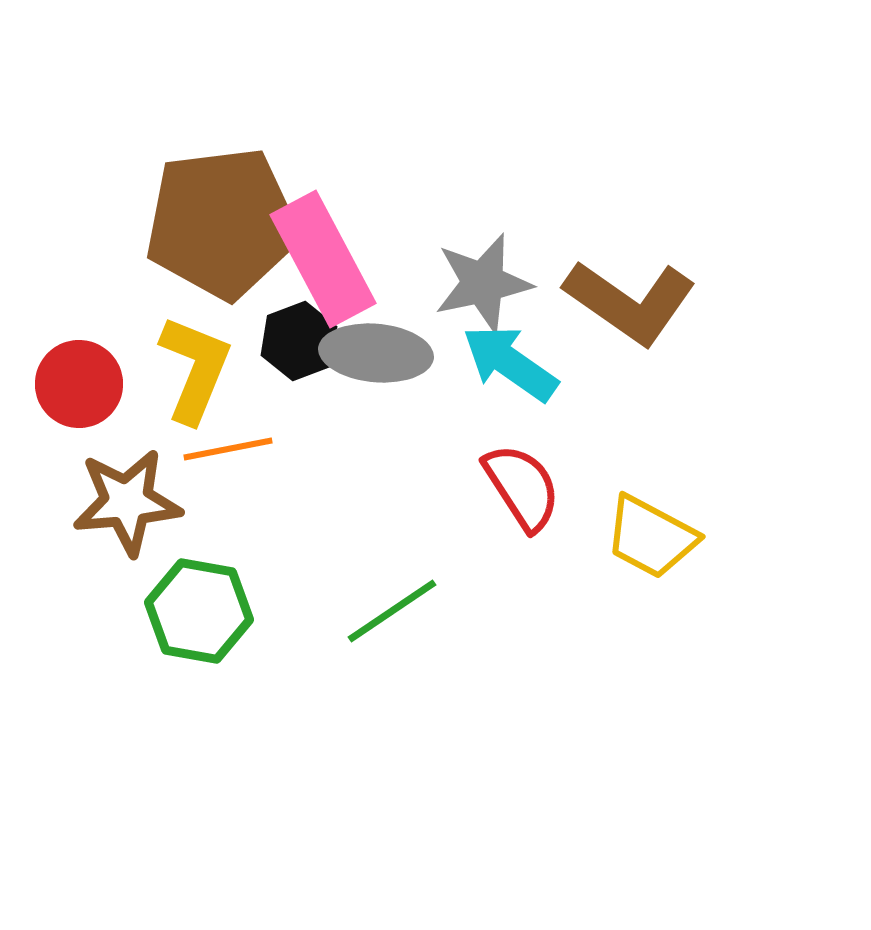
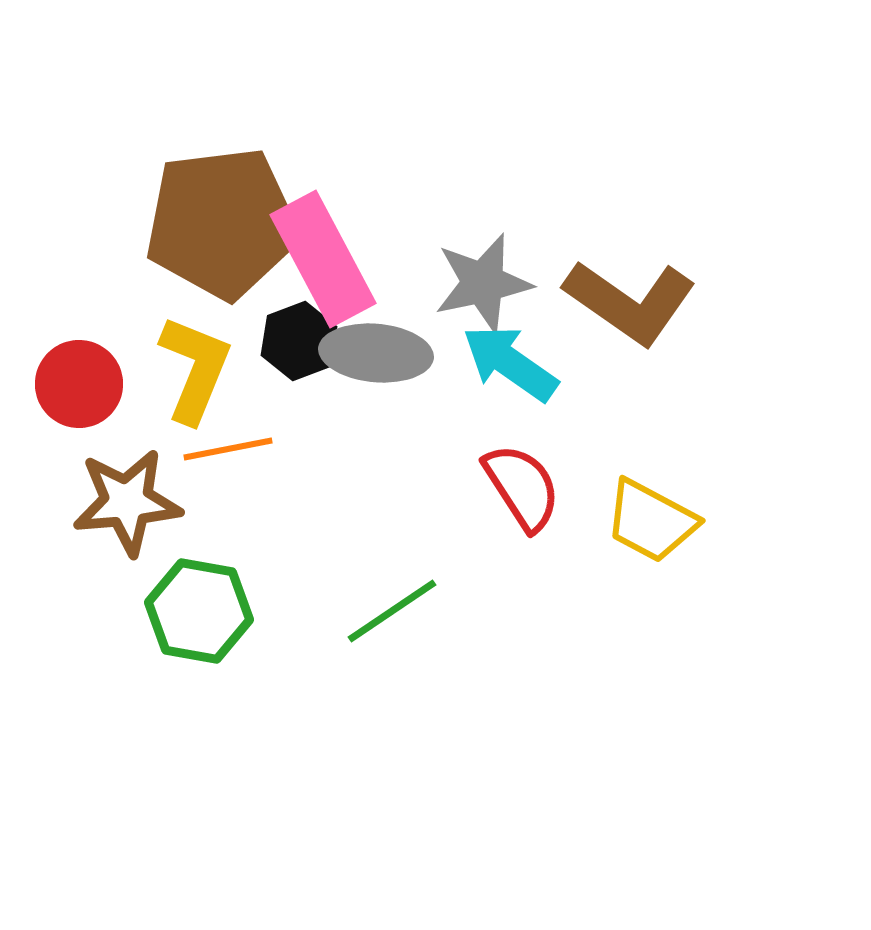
yellow trapezoid: moved 16 px up
